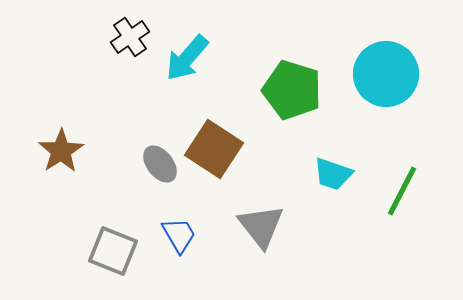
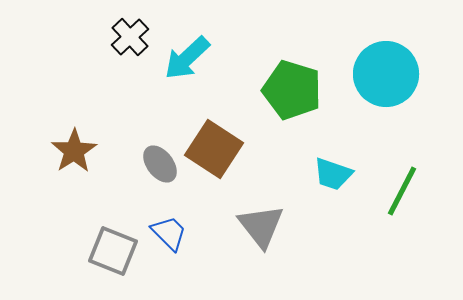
black cross: rotated 9 degrees counterclockwise
cyan arrow: rotated 6 degrees clockwise
brown star: moved 13 px right
blue trapezoid: moved 10 px left, 2 px up; rotated 15 degrees counterclockwise
